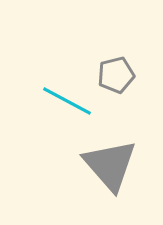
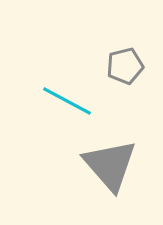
gray pentagon: moved 9 px right, 9 px up
